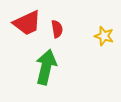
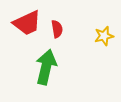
yellow star: rotated 30 degrees counterclockwise
